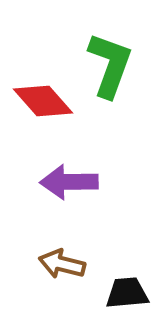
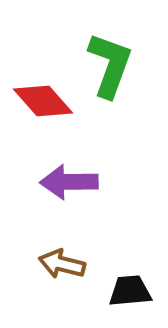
black trapezoid: moved 3 px right, 2 px up
